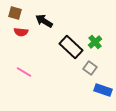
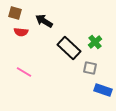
black rectangle: moved 2 px left, 1 px down
gray square: rotated 24 degrees counterclockwise
